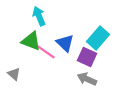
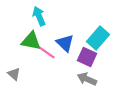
green triangle: rotated 10 degrees counterclockwise
